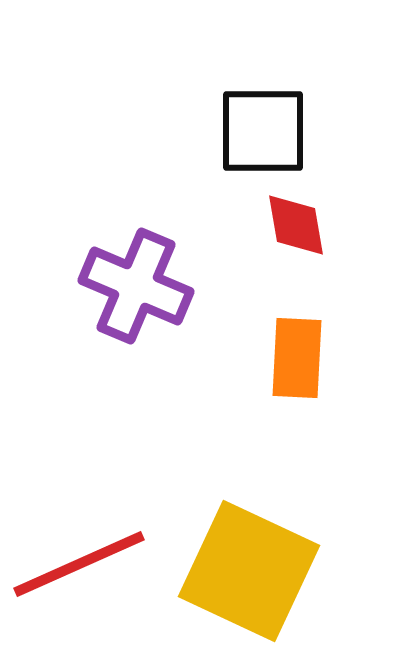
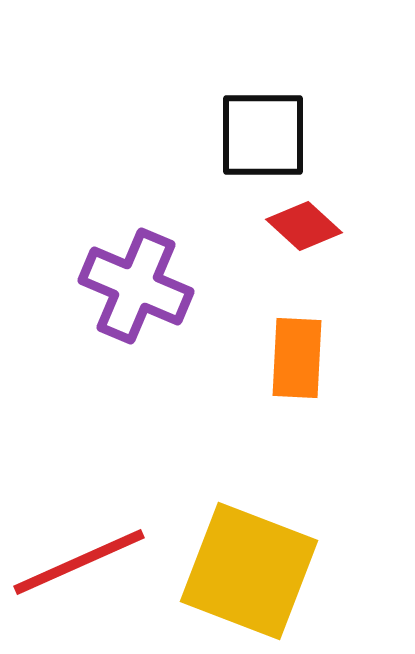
black square: moved 4 px down
red diamond: moved 8 px right, 1 px down; rotated 38 degrees counterclockwise
red line: moved 2 px up
yellow square: rotated 4 degrees counterclockwise
